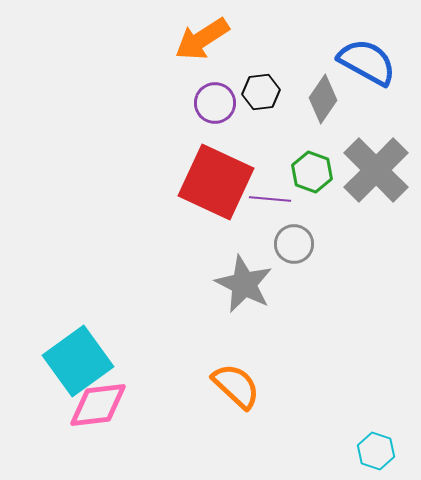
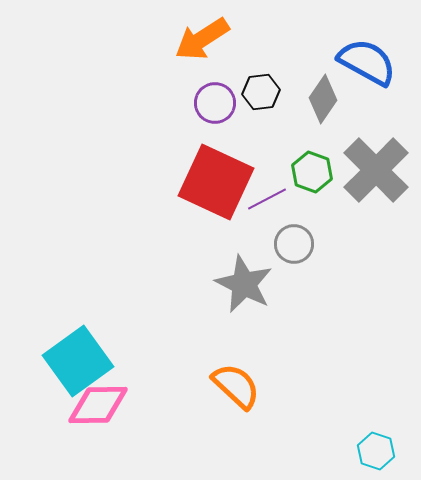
purple line: moved 3 px left; rotated 33 degrees counterclockwise
pink diamond: rotated 6 degrees clockwise
